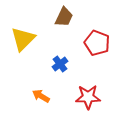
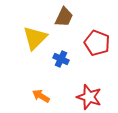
yellow triangle: moved 12 px right, 1 px up
blue cross: moved 1 px right, 5 px up; rotated 28 degrees counterclockwise
red star: moved 1 px right; rotated 20 degrees clockwise
